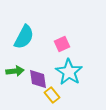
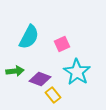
cyan semicircle: moved 5 px right
cyan star: moved 8 px right
purple diamond: moved 2 px right; rotated 60 degrees counterclockwise
yellow rectangle: moved 1 px right
